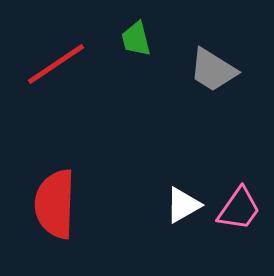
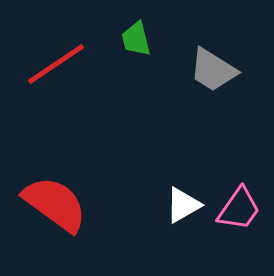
red semicircle: rotated 124 degrees clockwise
